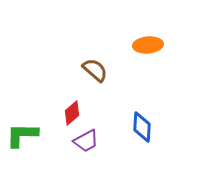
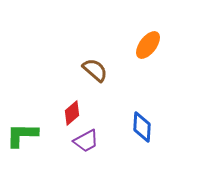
orange ellipse: rotated 48 degrees counterclockwise
